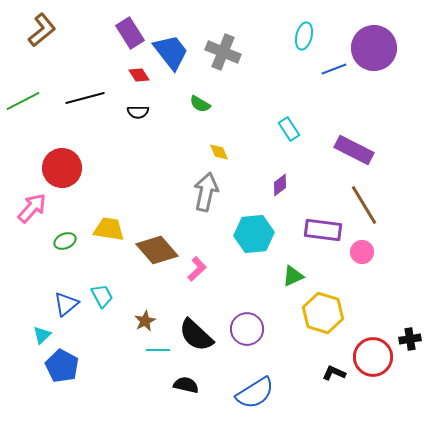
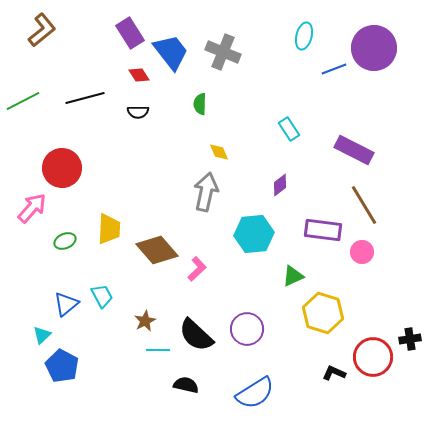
green semicircle at (200, 104): rotated 60 degrees clockwise
yellow trapezoid at (109, 229): rotated 84 degrees clockwise
